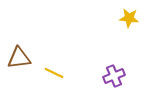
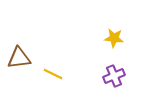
yellow star: moved 15 px left, 20 px down
yellow line: moved 1 px left, 1 px down
